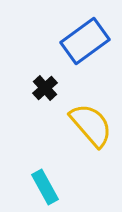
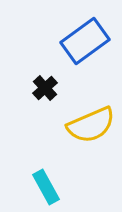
yellow semicircle: rotated 108 degrees clockwise
cyan rectangle: moved 1 px right
